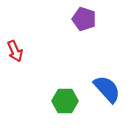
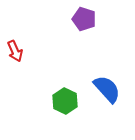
green hexagon: rotated 25 degrees clockwise
